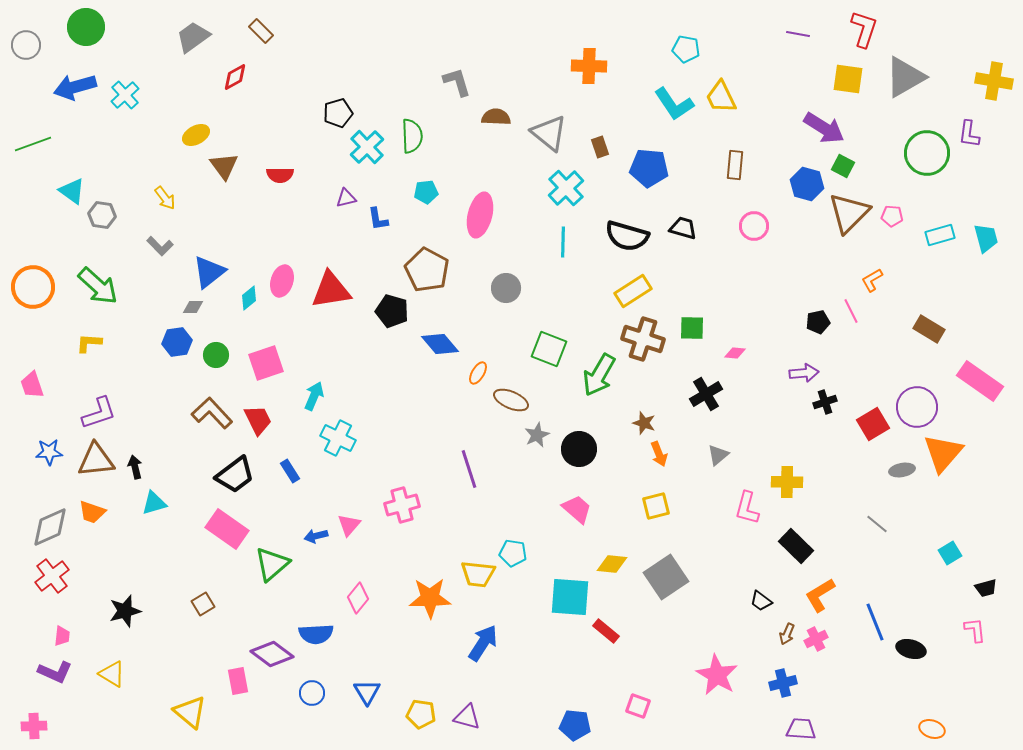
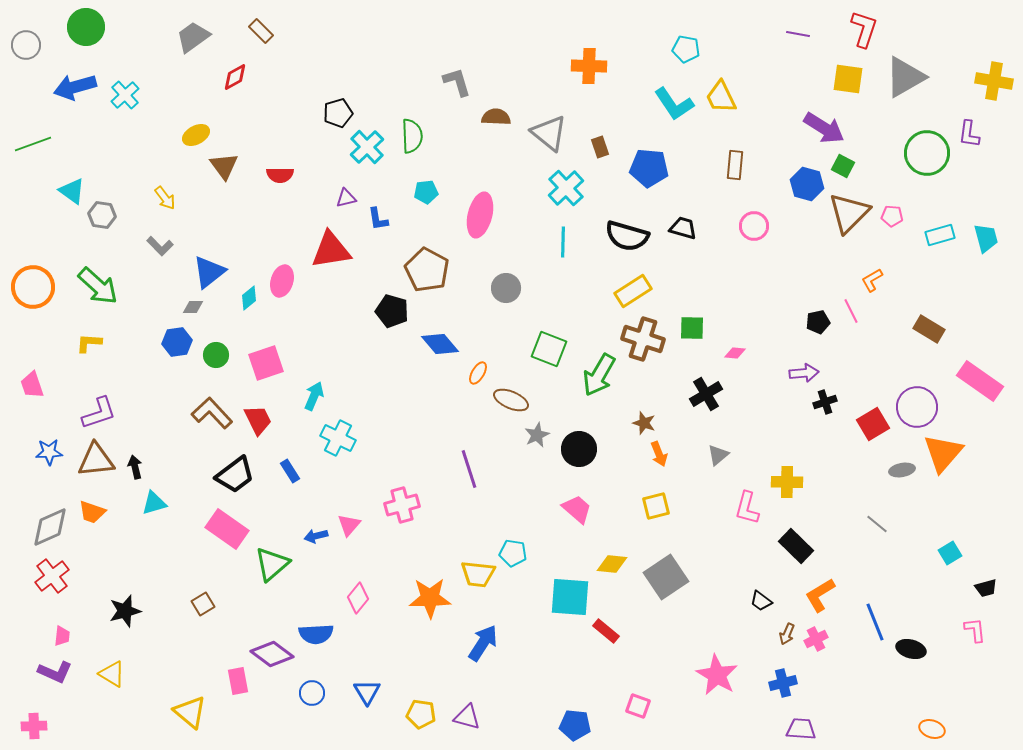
red triangle at (331, 290): moved 40 px up
